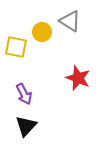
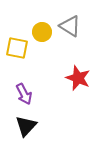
gray triangle: moved 5 px down
yellow square: moved 1 px right, 1 px down
